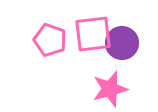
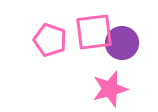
pink square: moved 1 px right, 2 px up
